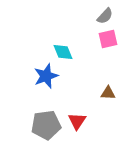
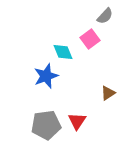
pink square: moved 18 px left; rotated 24 degrees counterclockwise
brown triangle: rotated 35 degrees counterclockwise
